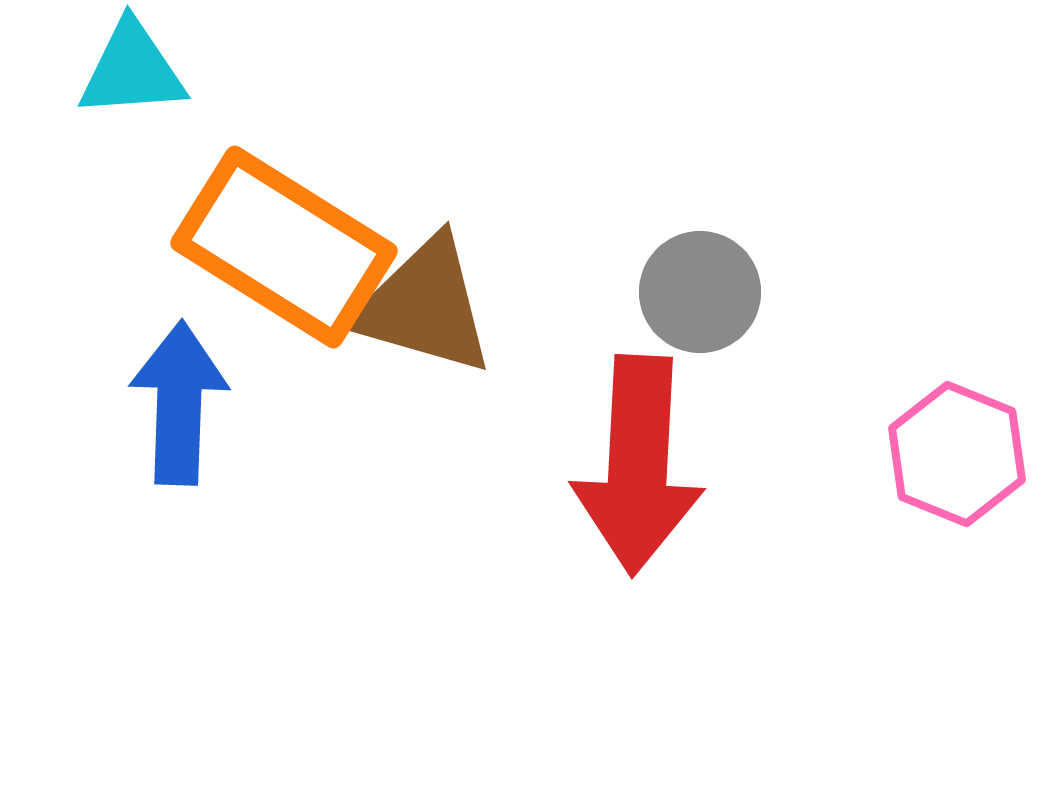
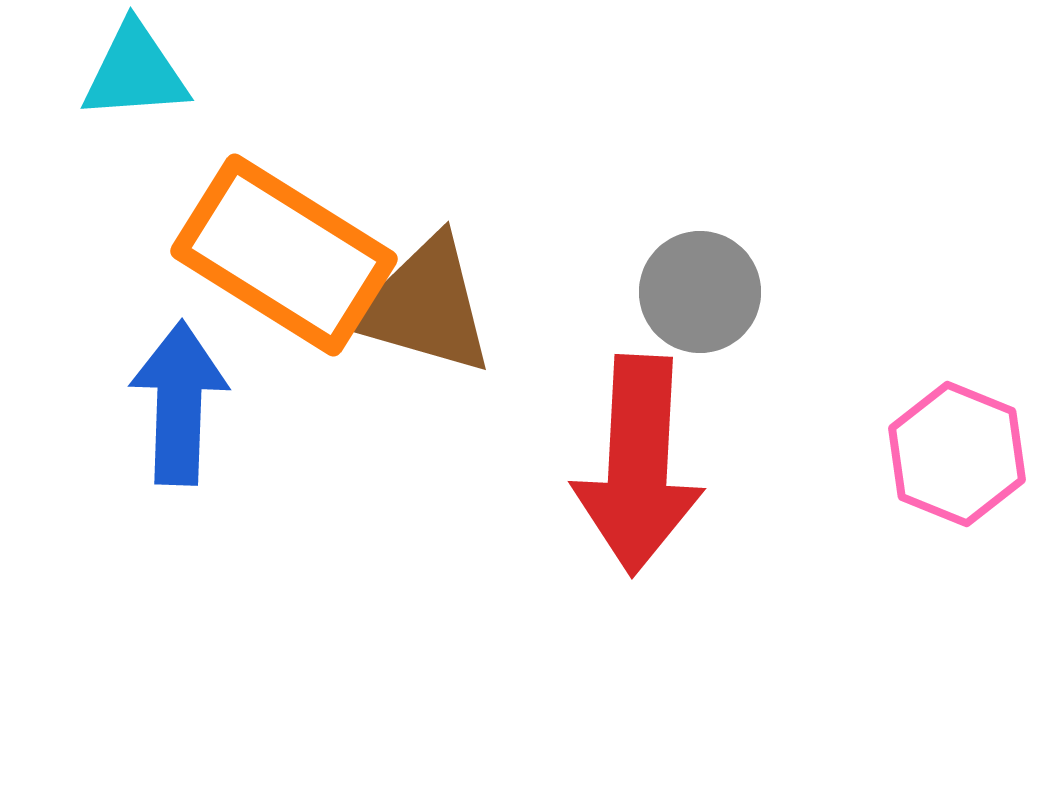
cyan triangle: moved 3 px right, 2 px down
orange rectangle: moved 8 px down
